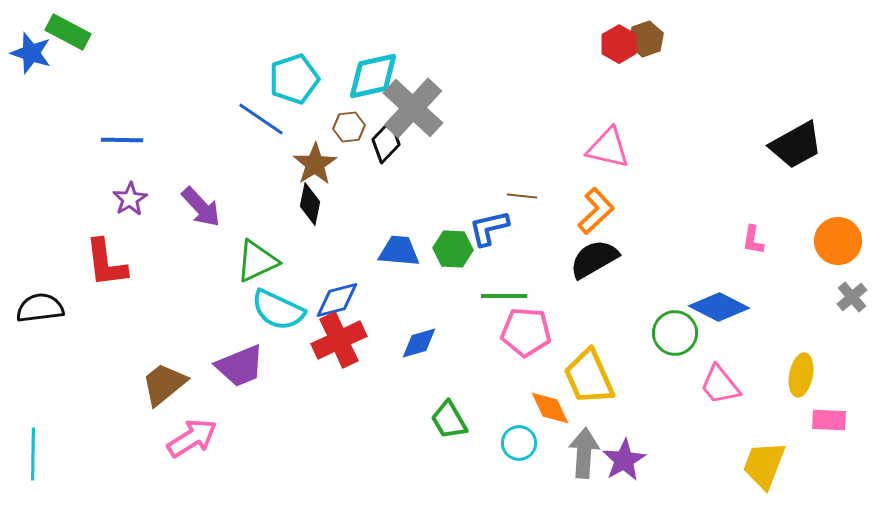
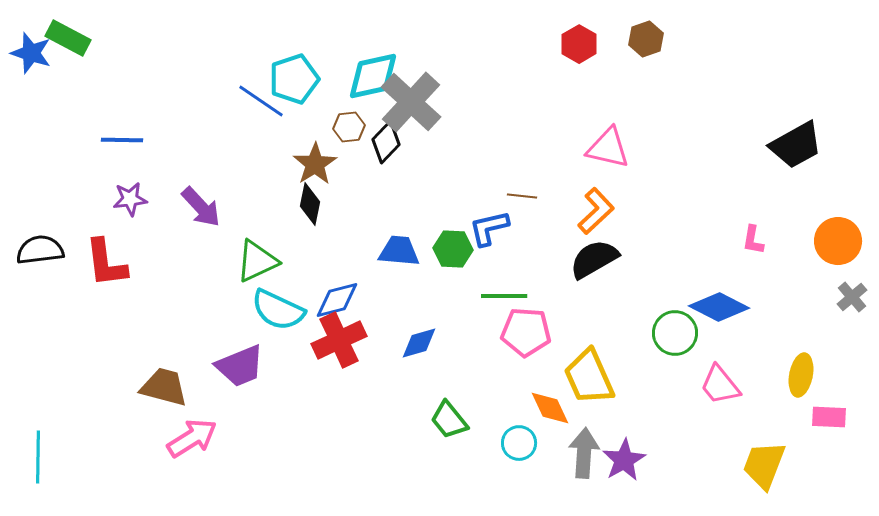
green rectangle at (68, 32): moved 6 px down
red hexagon at (619, 44): moved 40 px left
gray cross at (413, 108): moved 2 px left, 6 px up
blue line at (261, 119): moved 18 px up
purple star at (130, 199): rotated 24 degrees clockwise
black semicircle at (40, 308): moved 58 px up
brown trapezoid at (164, 384): moved 3 px down; rotated 54 degrees clockwise
green trapezoid at (449, 420): rotated 9 degrees counterclockwise
pink rectangle at (829, 420): moved 3 px up
cyan line at (33, 454): moved 5 px right, 3 px down
